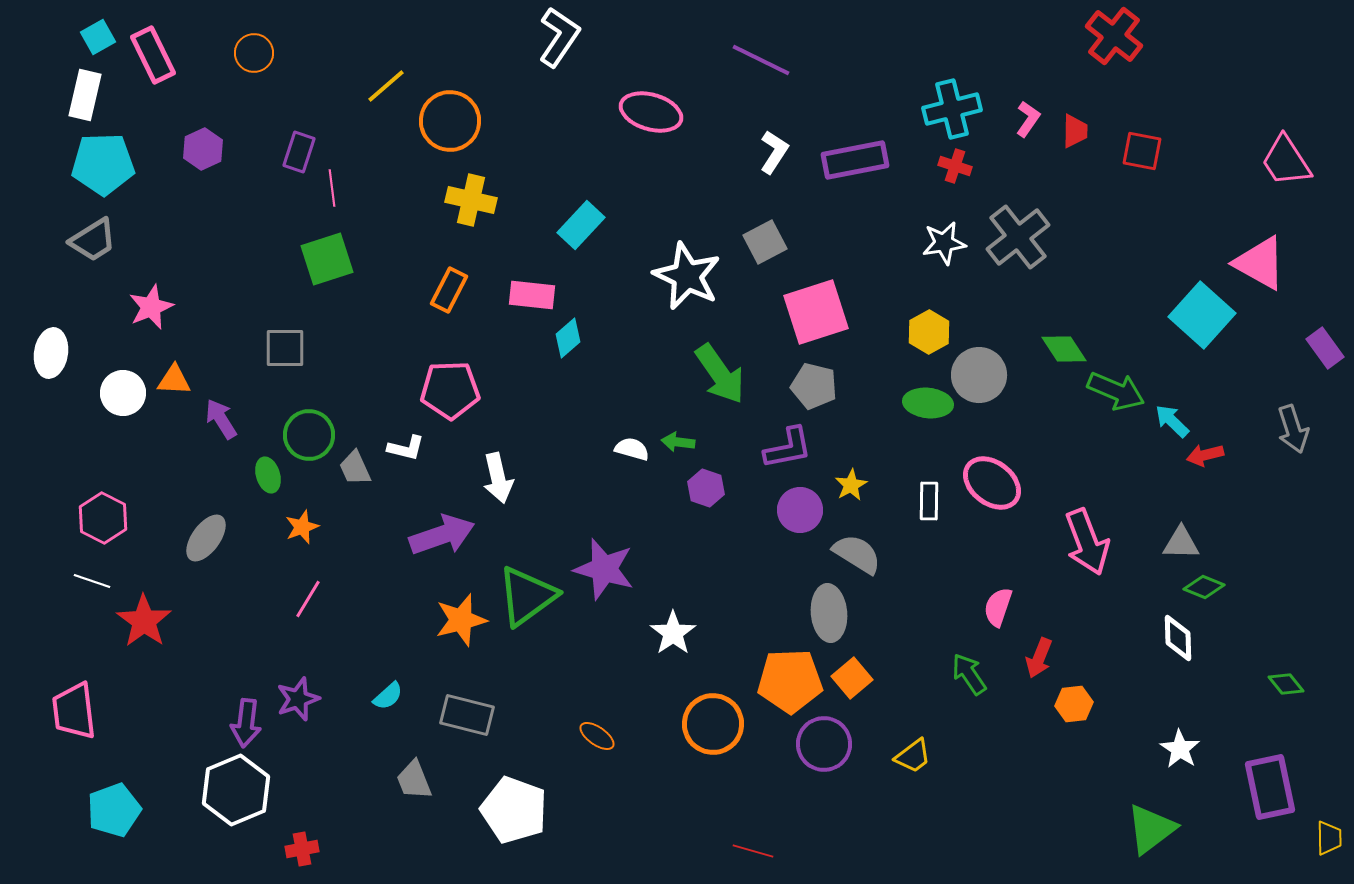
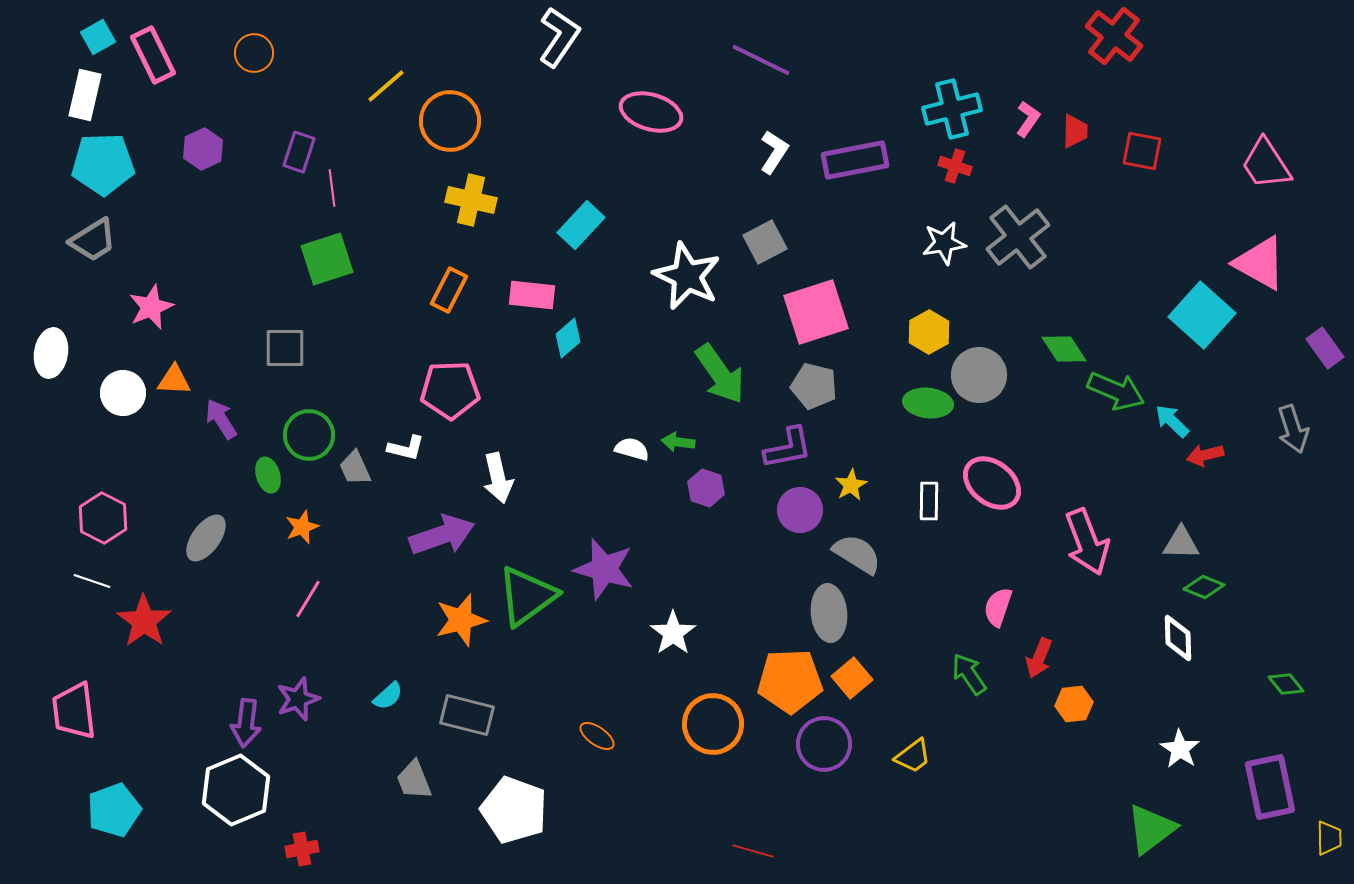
pink trapezoid at (1286, 161): moved 20 px left, 3 px down
